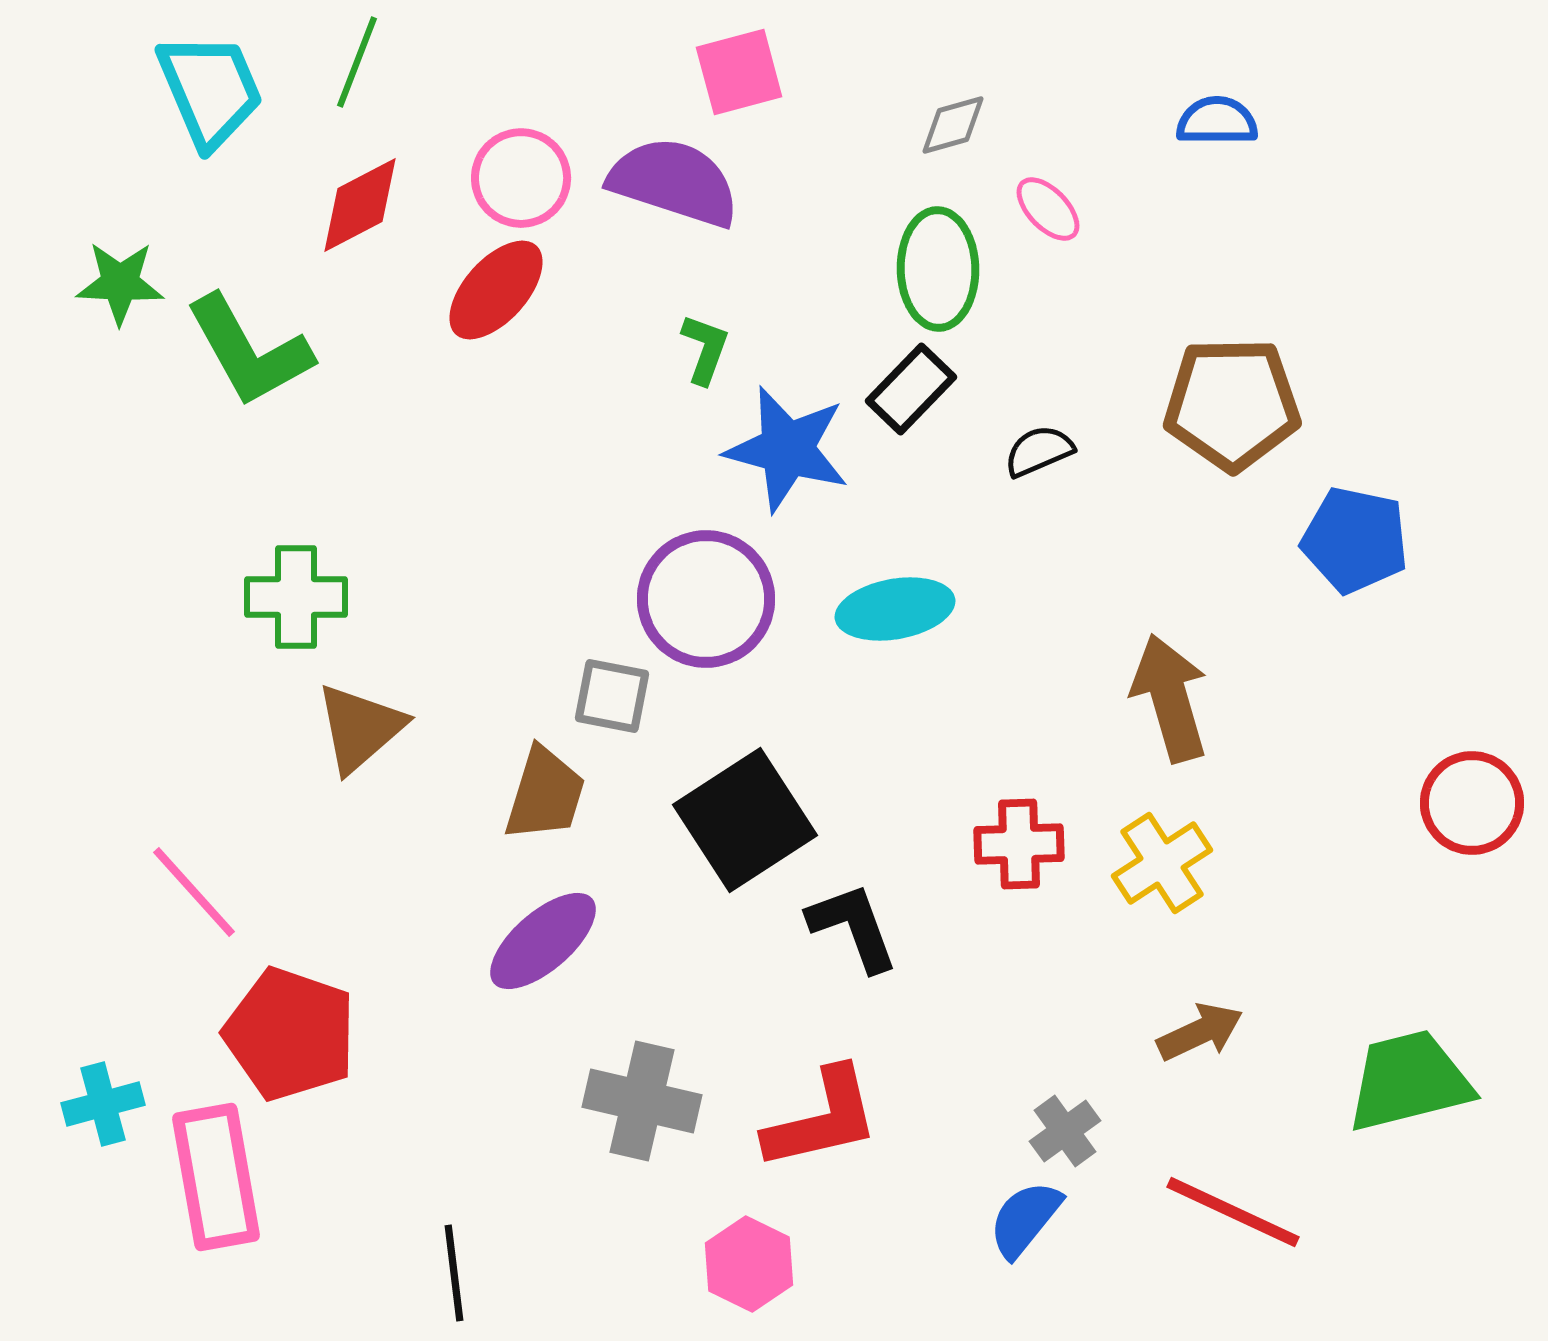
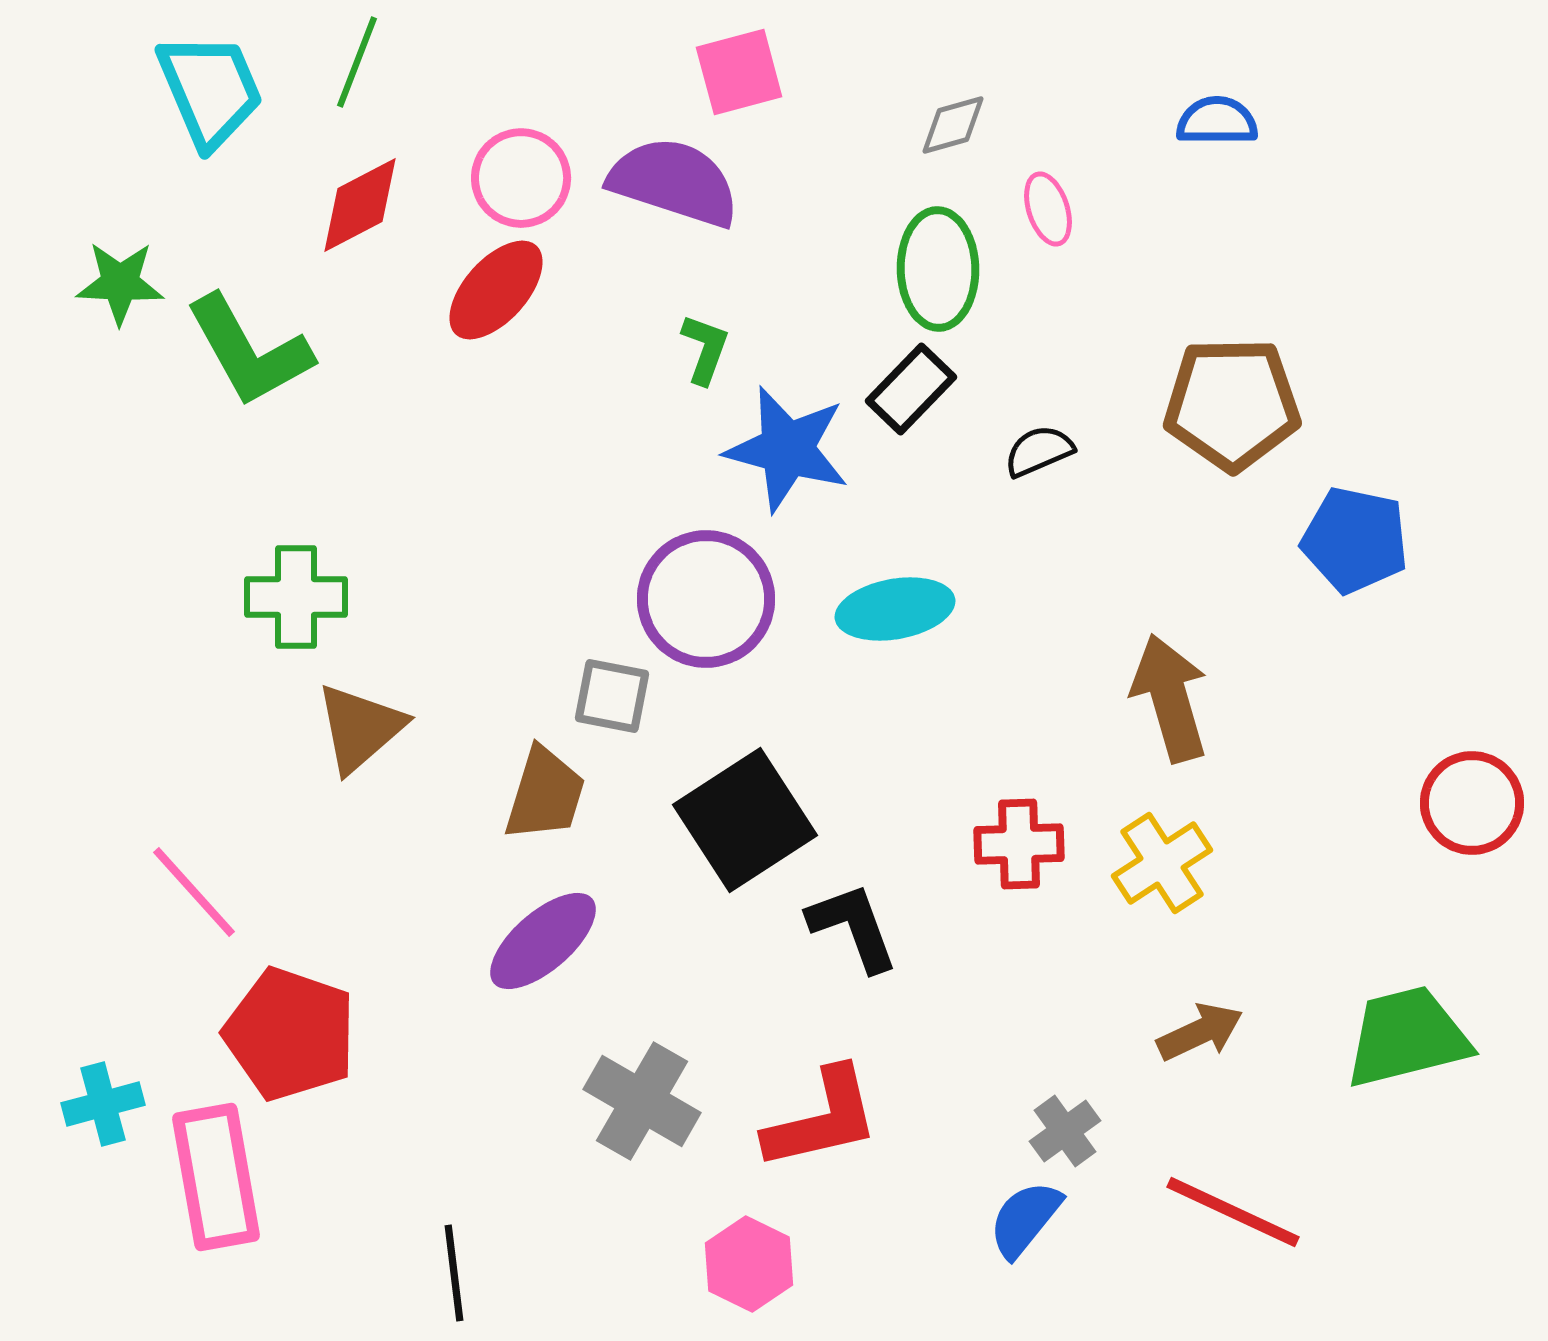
pink ellipse at (1048, 209): rotated 26 degrees clockwise
green trapezoid at (1409, 1081): moved 2 px left, 44 px up
gray cross at (642, 1101): rotated 17 degrees clockwise
